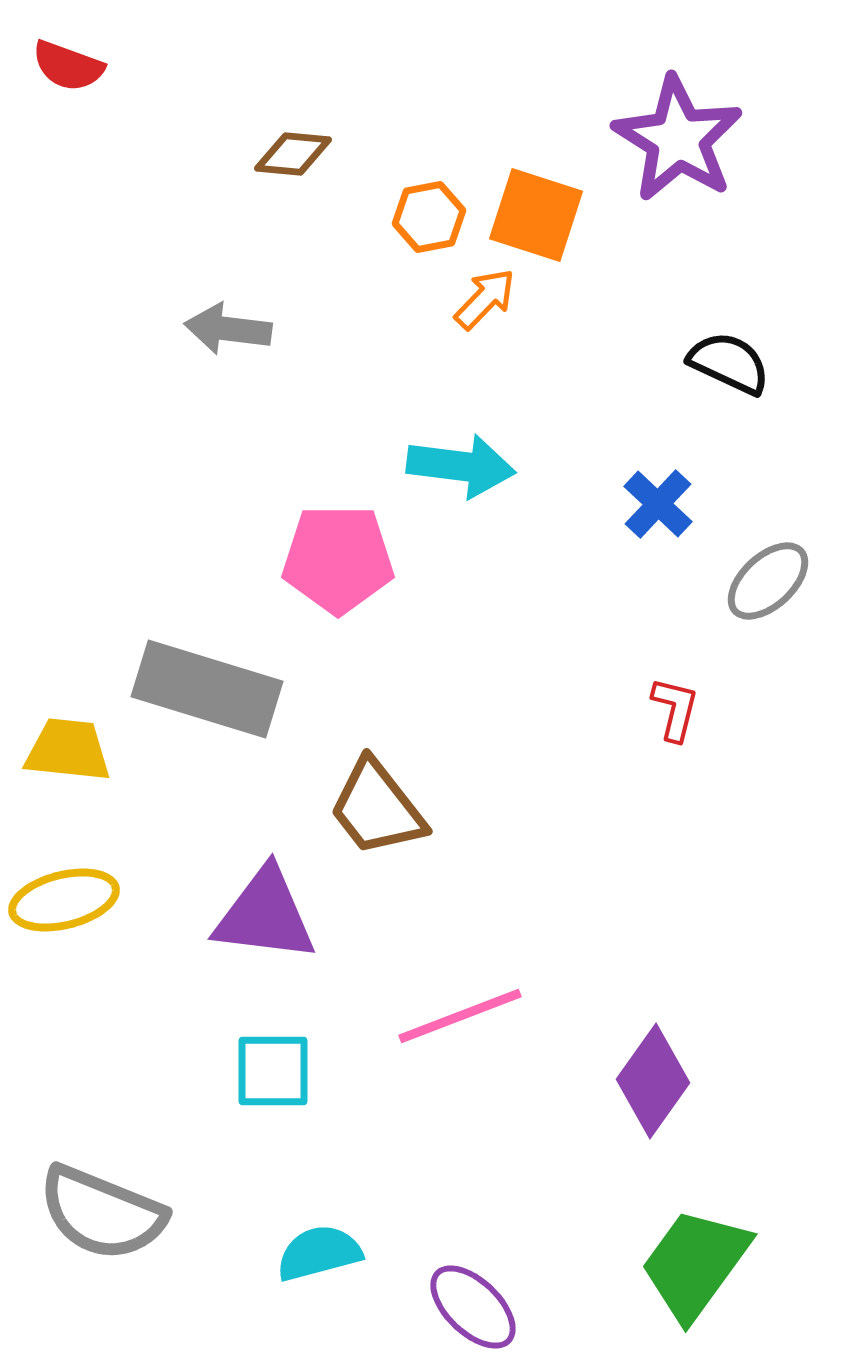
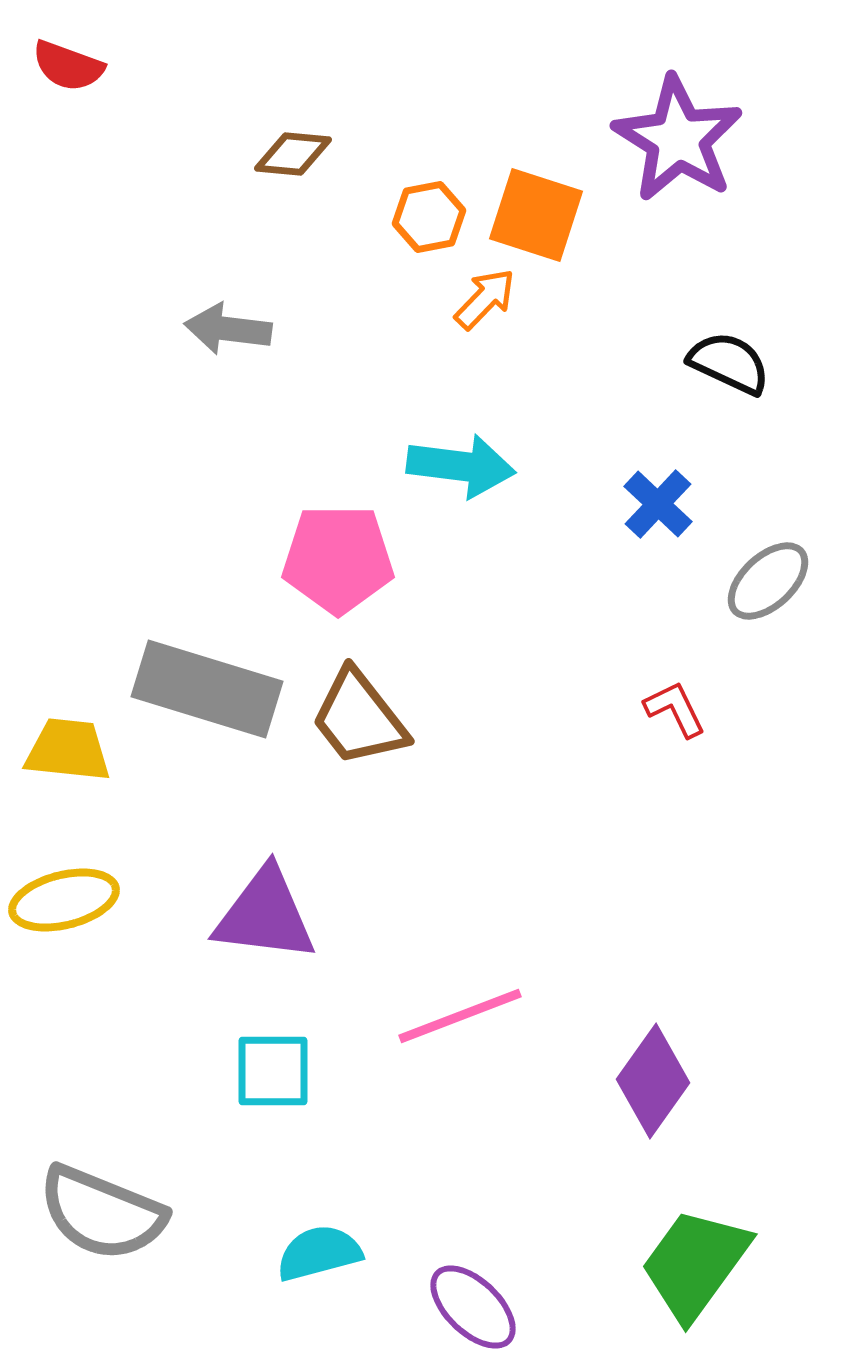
red L-shape: rotated 40 degrees counterclockwise
brown trapezoid: moved 18 px left, 90 px up
